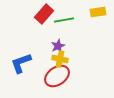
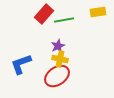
blue L-shape: moved 1 px down
